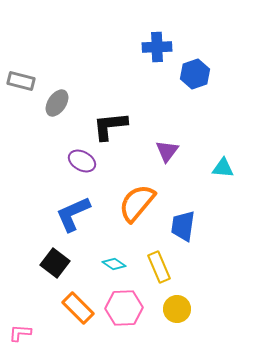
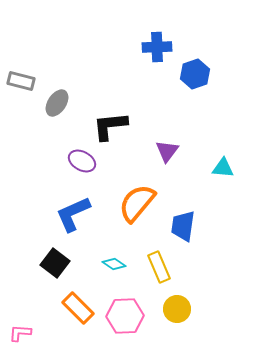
pink hexagon: moved 1 px right, 8 px down
